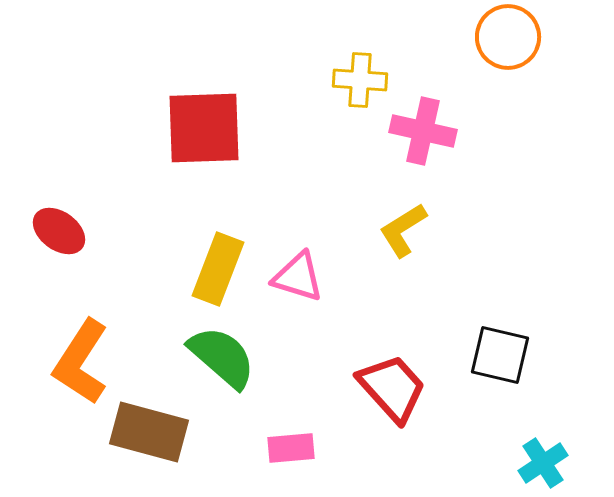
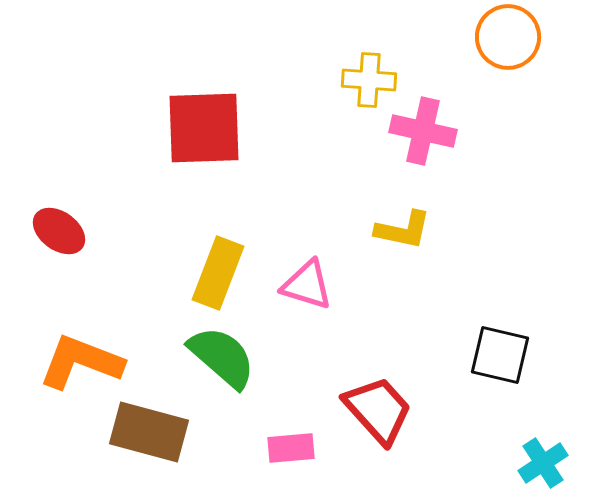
yellow cross: moved 9 px right
yellow L-shape: rotated 136 degrees counterclockwise
yellow rectangle: moved 4 px down
pink triangle: moved 9 px right, 8 px down
orange L-shape: rotated 78 degrees clockwise
red trapezoid: moved 14 px left, 22 px down
